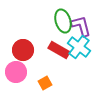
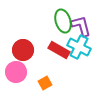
cyan cross: rotated 10 degrees counterclockwise
